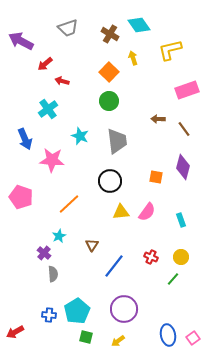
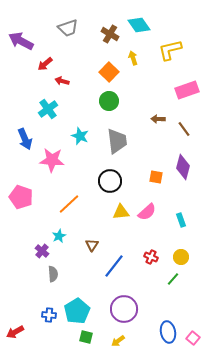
pink semicircle at (147, 212): rotated 12 degrees clockwise
purple cross at (44, 253): moved 2 px left, 2 px up
blue ellipse at (168, 335): moved 3 px up
pink square at (193, 338): rotated 16 degrees counterclockwise
